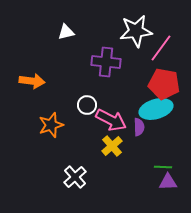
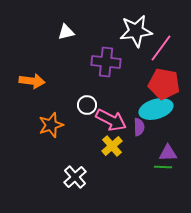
purple triangle: moved 29 px up
